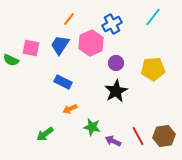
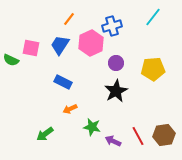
blue cross: moved 2 px down; rotated 12 degrees clockwise
brown hexagon: moved 1 px up
